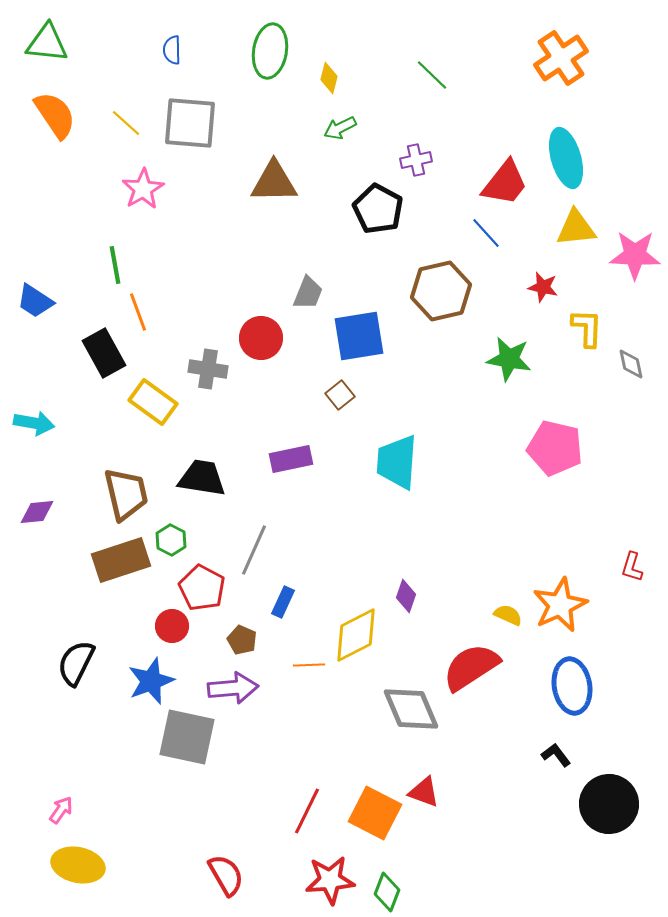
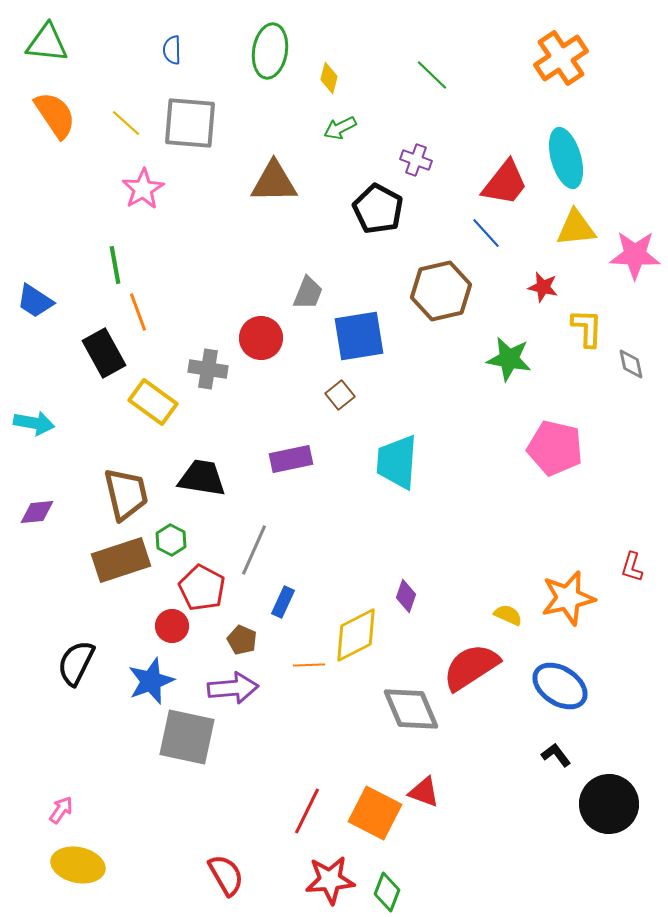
purple cross at (416, 160): rotated 32 degrees clockwise
orange star at (560, 605): moved 8 px right, 7 px up; rotated 12 degrees clockwise
blue ellipse at (572, 686): moved 12 px left; rotated 48 degrees counterclockwise
